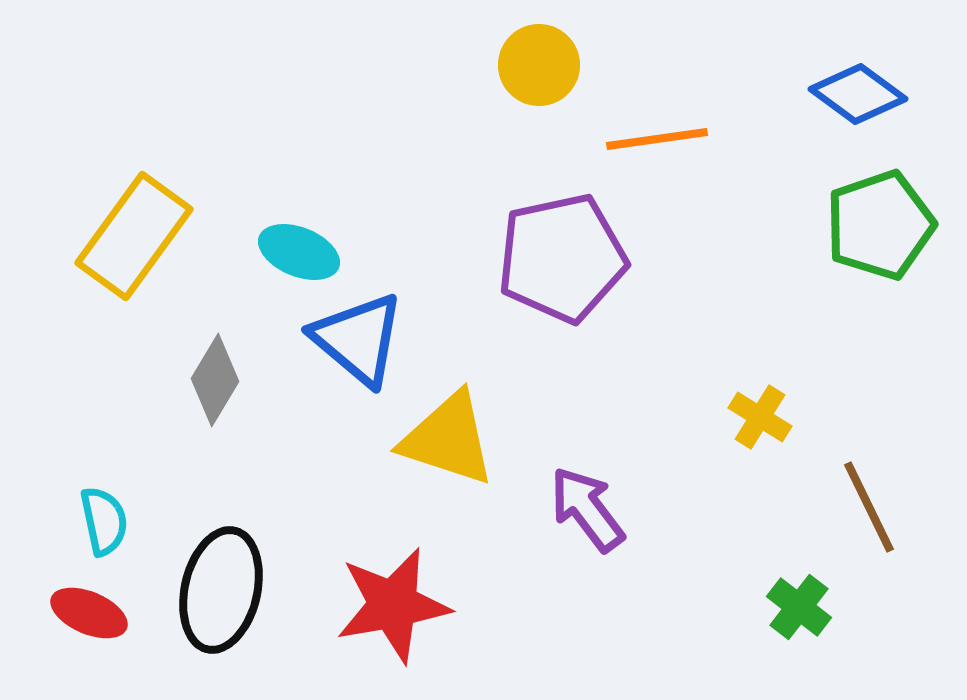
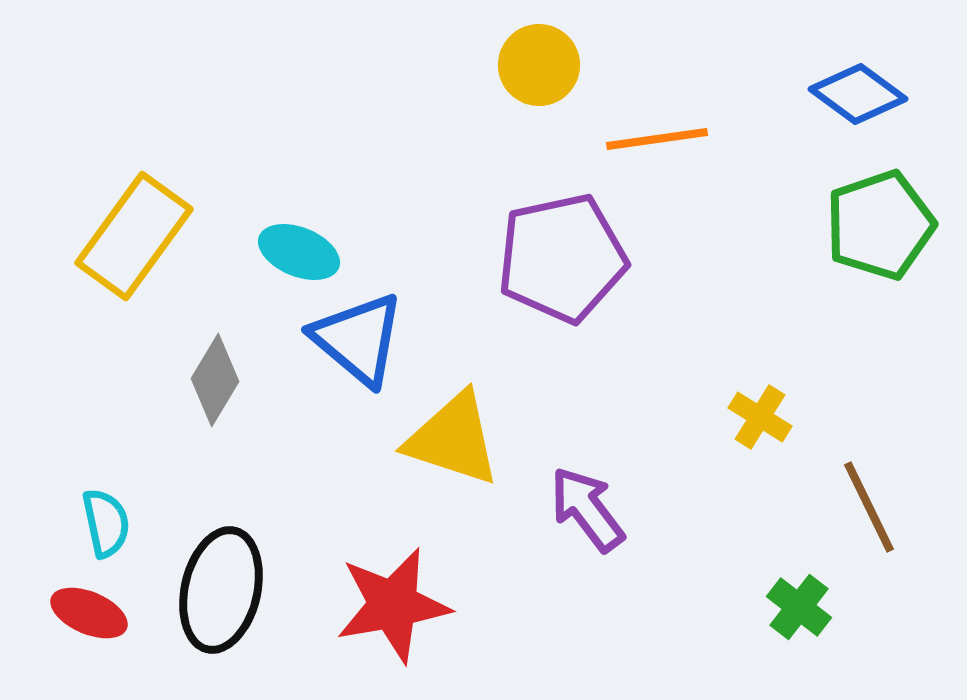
yellow triangle: moved 5 px right
cyan semicircle: moved 2 px right, 2 px down
